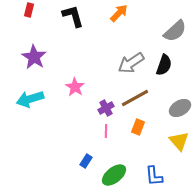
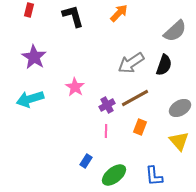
purple cross: moved 1 px right, 3 px up
orange rectangle: moved 2 px right
